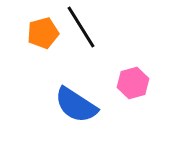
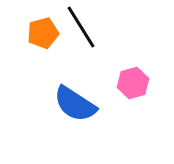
blue semicircle: moved 1 px left, 1 px up
